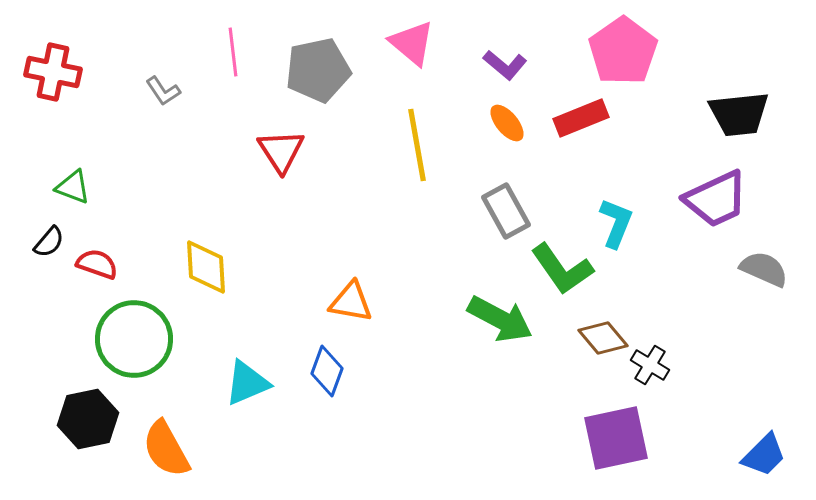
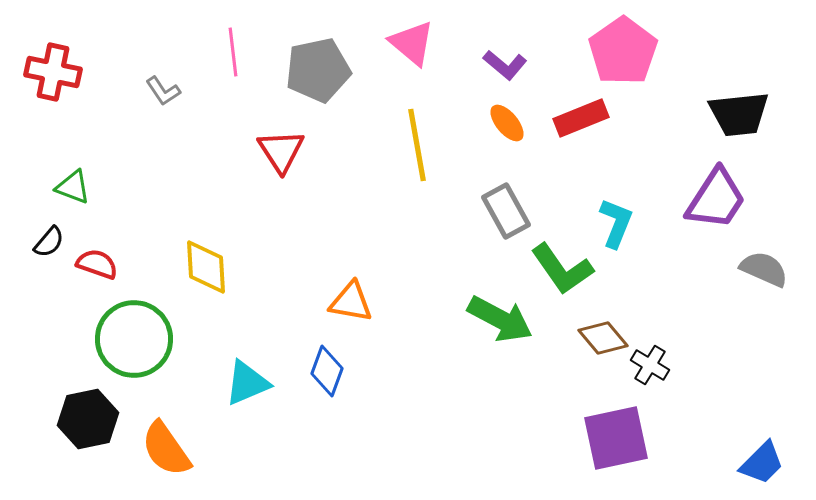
purple trapezoid: rotated 32 degrees counterclockwise
orange semicircle: rotated 6 degrees counterclockwise
blue trapezoid: moved 2 px left, 8 px down
